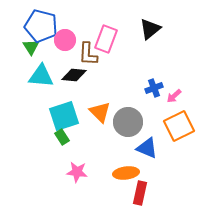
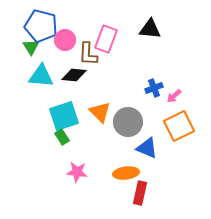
black triangle: rotated 45 degrees clockwise
